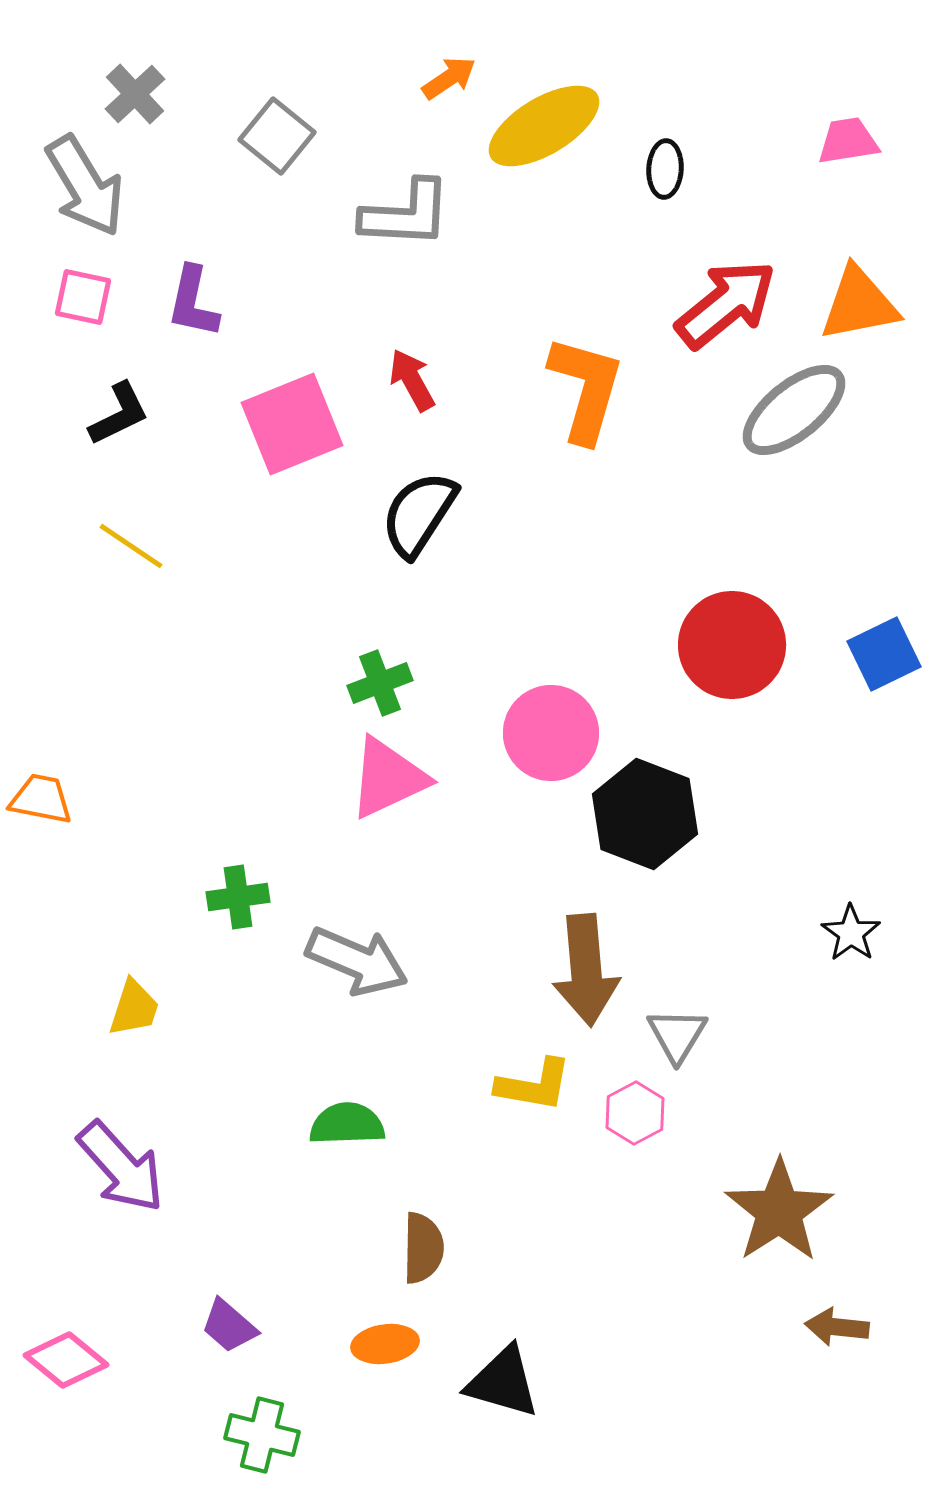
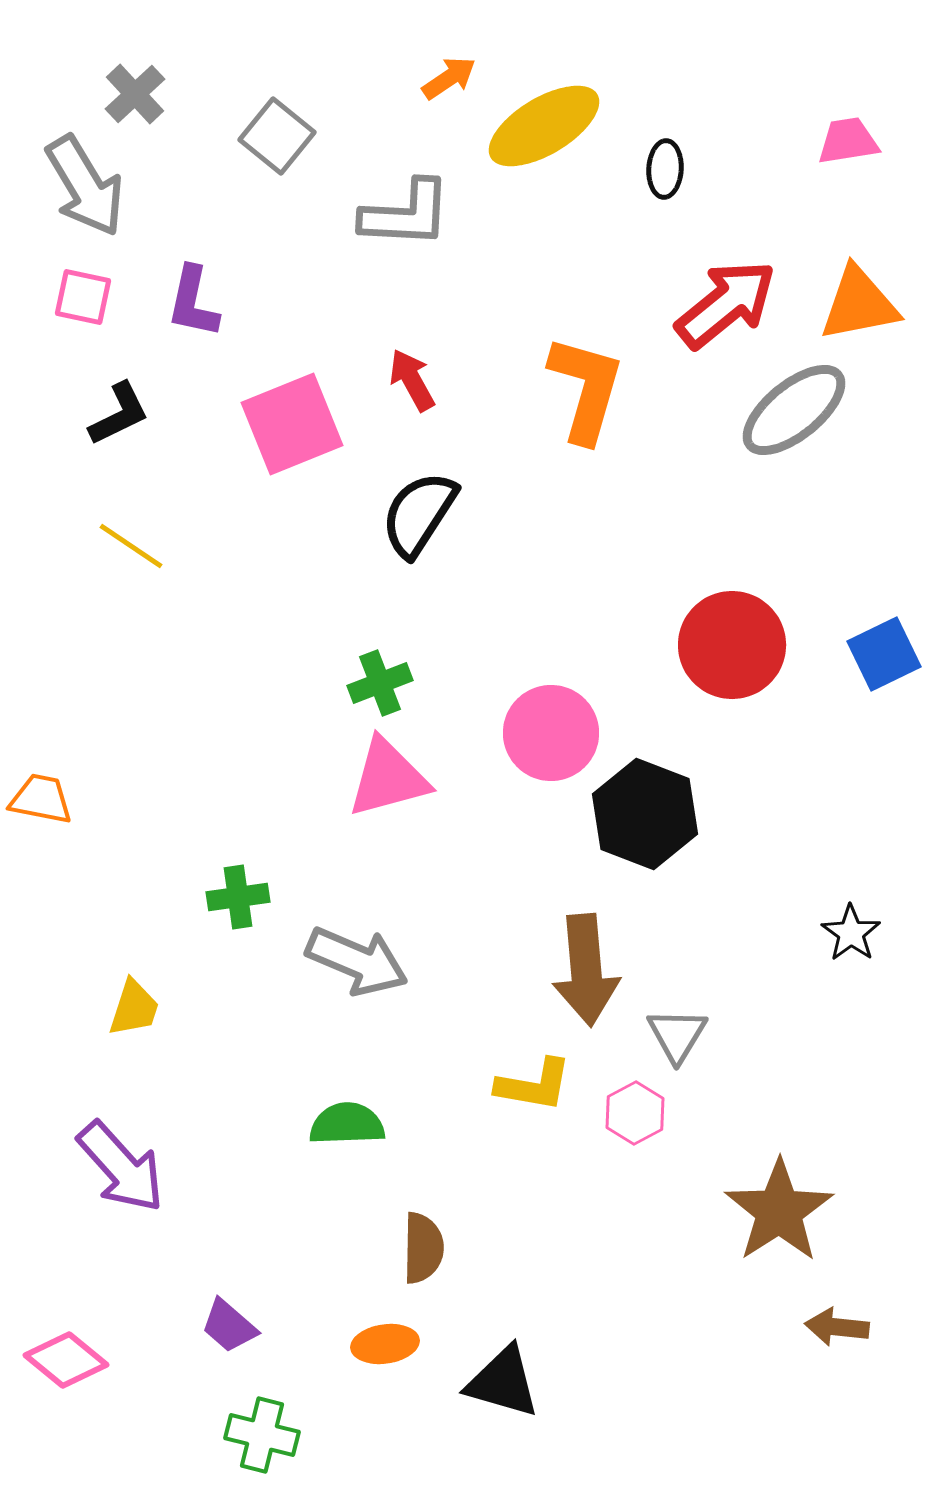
pink triangle at (388, 778): rotated 10 degrees clockwise
